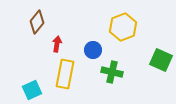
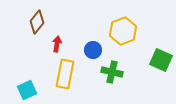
yellow hexagon: moved 4 px down
cyan square: moved 5 px left
